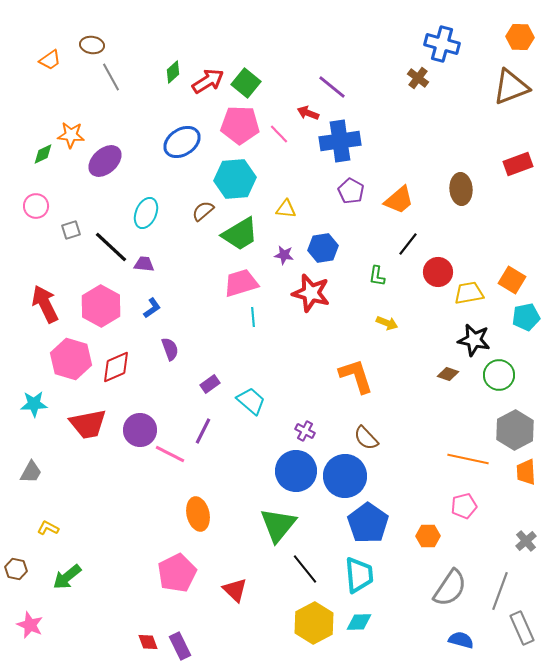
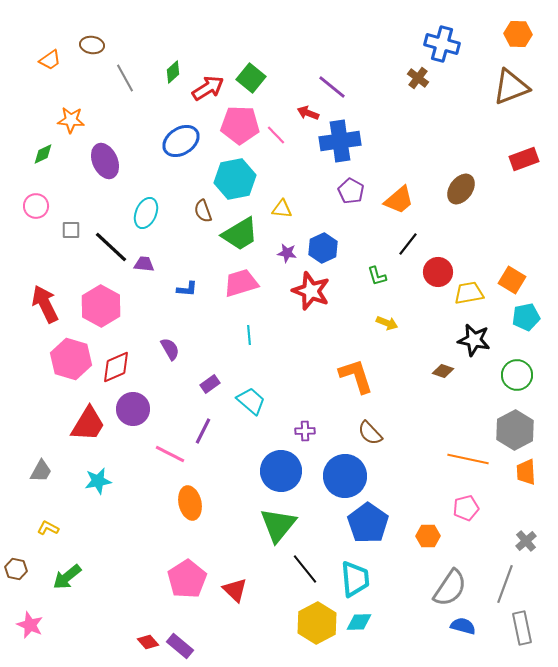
orange hexagon at (520, 37): moved 2 px left, 3 px up
gray line at (111, 77): moved 14 px right, 1 px down
red arrow at (208, 81): moved 7 px down
green square at (246, 83): moved 5 px right, 5 px up
pink line at (279, 134): moved 3 px left, 1 px down
orange star at (71, 135): moved 15 px up
blue ellipse at (182, 142): moved 1 px left, 1 px up
purple ellipse at (105, 161): rotated 72 degrees counterclockwise
red rectangle at (518, 164): moved 6 px right, 5 px up
cyan hexagon at (235, 179): rotated 6 degrees counterclockwise
brown ellipse at (461, 189): rotated 40 degrees clockwise
yellow triangle at (286, 209): moved 4 px left
brown semicircle at (203, 211): rotated 70 degrees counterclockwise
gray square at (71, 230): rotated 18 degrees clockwise
blue hexagon at (323, 248): rotated 16 degrees counterclockwise
purple star at (284, 255): moved 3 px right, 2 px up
green L-shape at (377, 276): rotated 25 degrees counterclockwise
red star at (311, 293): moved 2 px up; rotated 6 degrees clockwise
blue L-shape at (152, 308): moved 35 px right, 19 px up; rotated 40 degrees clockwise
cyan line at (253, 317): moved 4 px left, 18 px down
purple semicircle at (170, 349): rotated 10 degrees counterclockwise
brown diamond at (448, 374): moved 5 px left, 3 px up
green circle at (499, 375): moved 18 px right
cyan star at (34, 404): moved 64 px right, 77 px down; rotated 8 degrees counterclockwise
red trapezoid at (88, 424): rotated 48 degrees counterclockwise
purple circle at (140, 430): moved 7 px left, 21 px up
purple cross at (305, 431): rotated 30 degrees counterclockwise
brown semicircle at (366, 438): moved 4 px right, 5 px up
blue circle at (296, 471): moved 15 px left
gray trapezoid at (31, 472): moved 10 px right, 1 px up
pink pentagon at (464, 506): moved 2 px right, 2 px down
orange ellipse at (198, 514): moved 8 px left, 11 px up
pink pentagon at (177, 573): moved 10 px right, 6 px down; rotated 6 degrees counterclockwise
cyan trapezoid at (359, 575): moved 4 px left, 4 px down
gray line at (500, 591): moved 5 px right, 7 px up
yellow hexagon at (314, 623): moved 3 px right
gray rectangle at (522, 628): rotated 12 degrees clockwise
blue semicircle at (461, 640): moved 2 px right, 14 px up
red diamond at (148, 642): rotated 20 degrees counterclockwise
purple rectangle at (180, 646): rotated 24 degrees counterclockwise
